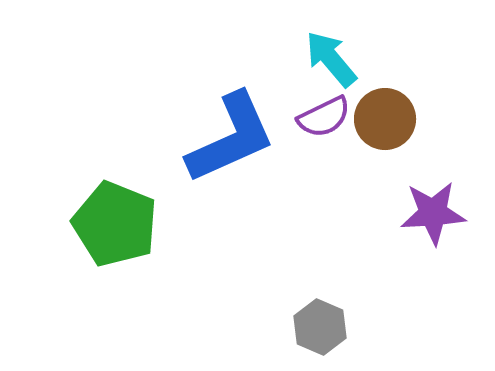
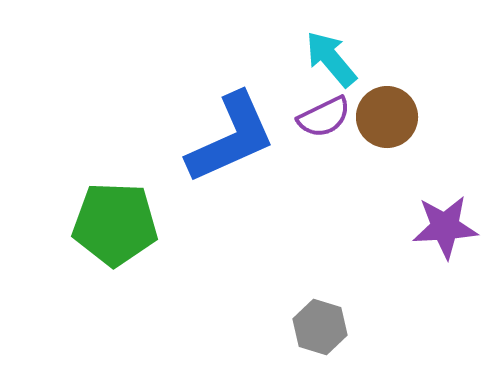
brown circle: moved 2 px right, 2 px up
purple star: moved 12 px right, 14 px down
green pentagon: rotated 20 degrees counterclockwise
gray hexagon: rotated 6 degrees counterclockwise
